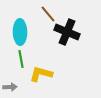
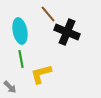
cyan ellipse: moved 1 px up; rotated 10 degrees counterclockwise
yellow L-shape: rotated 30 degrees counterclockwise
gray arrow: rotated 48 degrees clockwise
